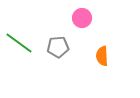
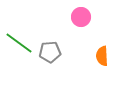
pink circle: moved 1 px left, 1 px up
gray pentagon: moved 8 px left, 5 px down
